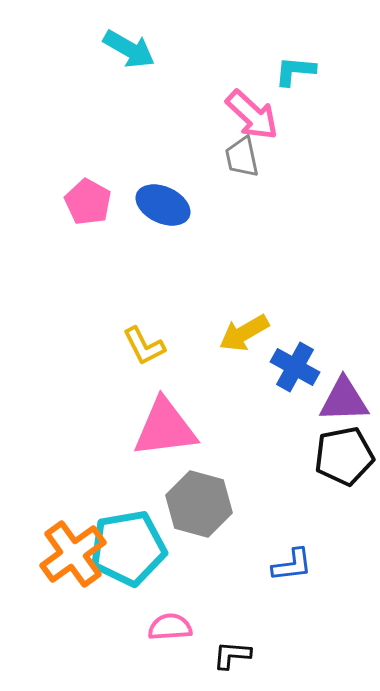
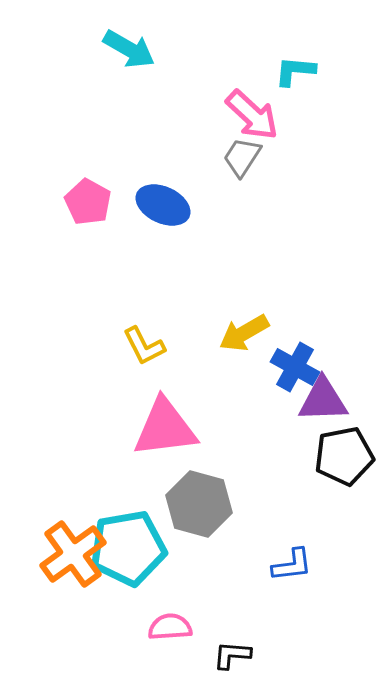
gray trapezoid: rotated 45 degrees clockwise
purple triangle: moved 21 px left
